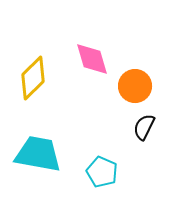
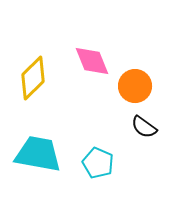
pink diamond: moved 2 px down; rotated 6 degrees counterclockwise
black semicircle: rotated 80 degrees counterclockwise
cyan pentagon: moved 4 px left, 9 px up
